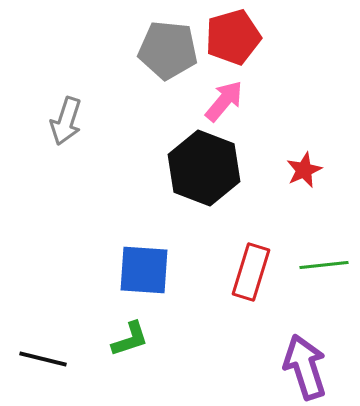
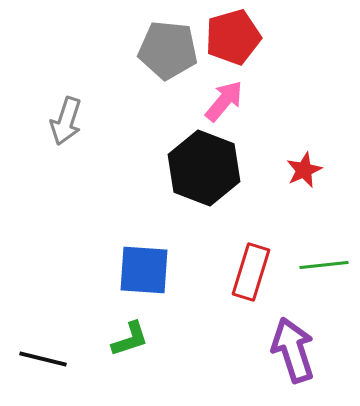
purple arrow: moved 12 px left, 17 px up
